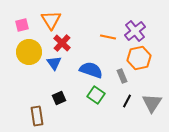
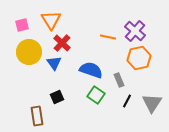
purple cross: rotated 10 degrees counterclockwise
gray rectangle: moved 3 px left, 4 px down
black square: moved 2 px left, 1 px up
